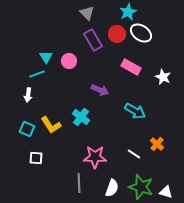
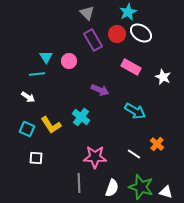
cyan line: rotated 14 degrees clockwise
white arrow: moved 2 px down; rotated 64 degrees counterclockwise
